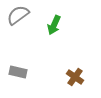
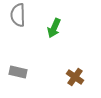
gray semicircle: rotated 55 degrees counterclockwise
green arrow: moved 3 px down
